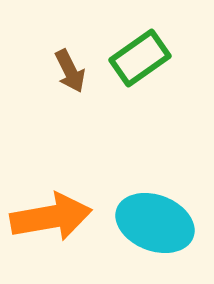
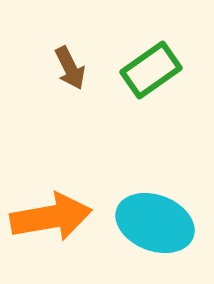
green rectangle: moved 11 px right, 12 px down
brown arrow: moved 3 px up
